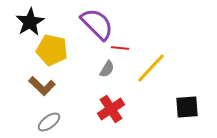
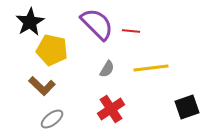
red line: moved 11 px right, 17 px up
yellow line: rotated 40 degrees clockwise
black square: rotated 15 degrees counterclockwise
gray ellipse: moved 3 px right, 3 px up
